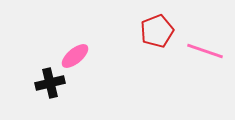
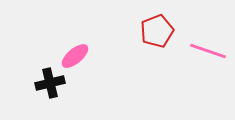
pink line: moved 3 px right
